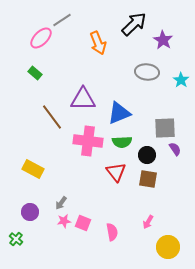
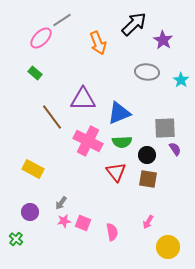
pink cross: rotated 20 degrees clockwise
